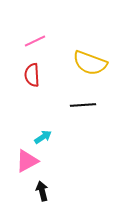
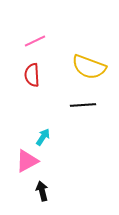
yellow semicircle: moved 1 px left, 4 px down
cyan arrow: rotated 24 degrees counterclockwise
